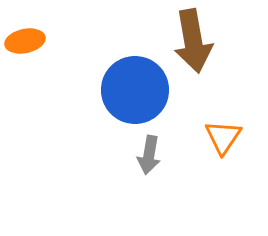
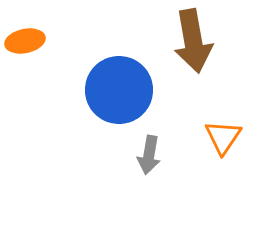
blue circle: moved 16 px left
